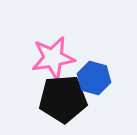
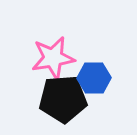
blue hexagon: rotated 16 degrees counterclockwise
